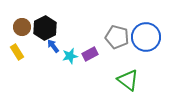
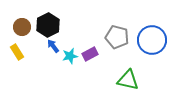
black hexagon: moved 3 px right, 3 px up
blue circle: moved 6 px right, 3 px down
green triangle: rotated 25 degrees counterclockwise
